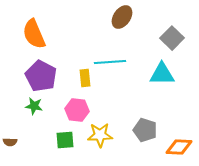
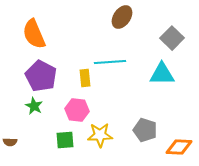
green star: rotated 18 degrees clockwise
